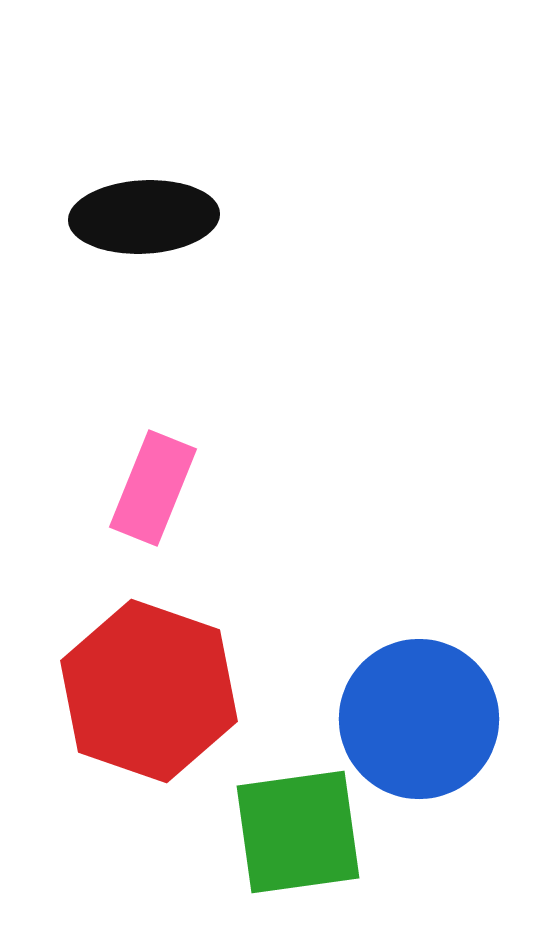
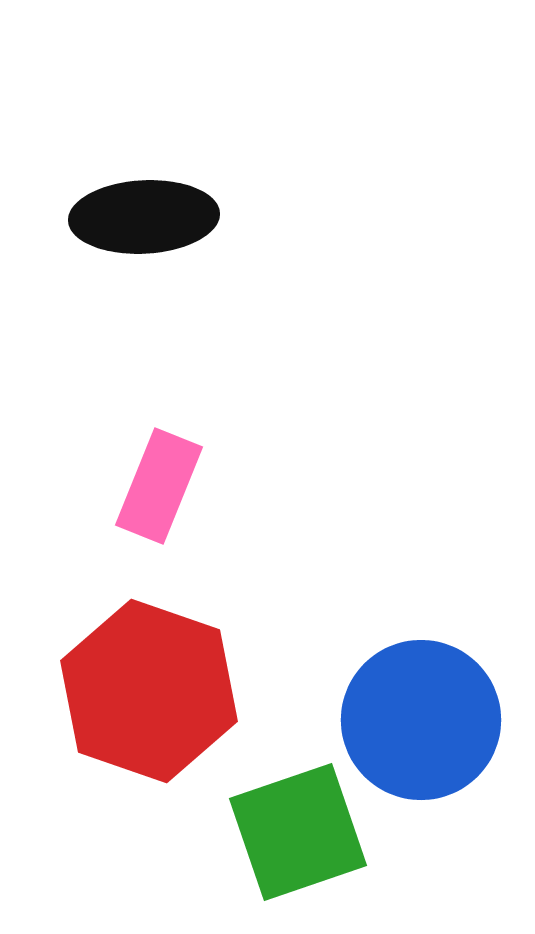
pink rectangle: moved 6 px right, 2 px up
blue circle: moved 2 px right, 1 px down
green square: rotated 11 degrees counterclockwise
